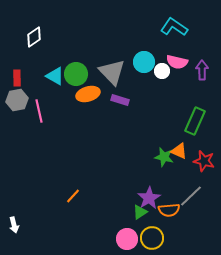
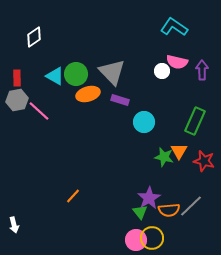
cyan circle: moved 60 px down
pink line: rotated 35 degrees counterclockwise
orange triangle: rotated 36 degrees clockwise
gray line: moved 10 px down
green triangle: rotated 35 degrees counterclockwise
pink circle: moved 9 px right, 1 px down
